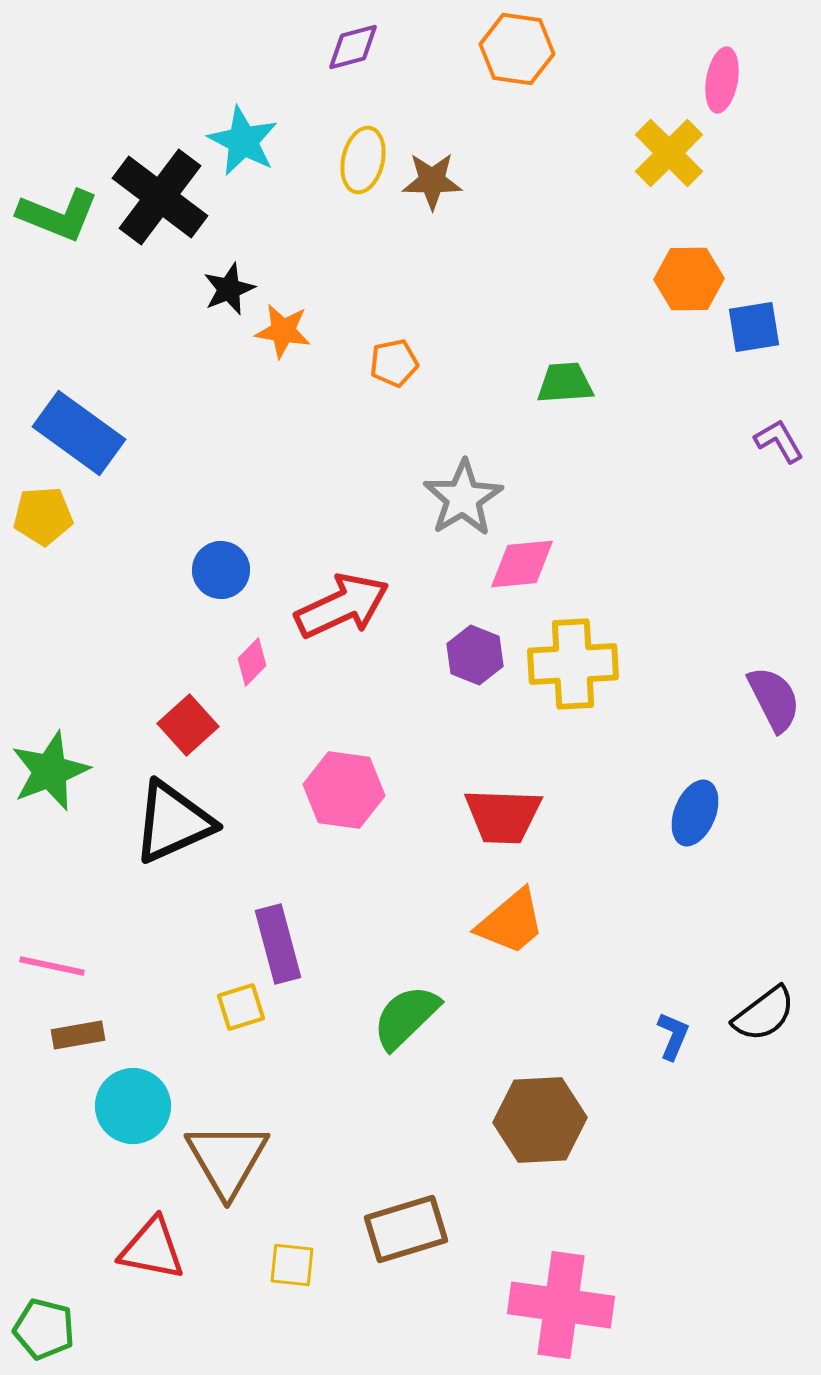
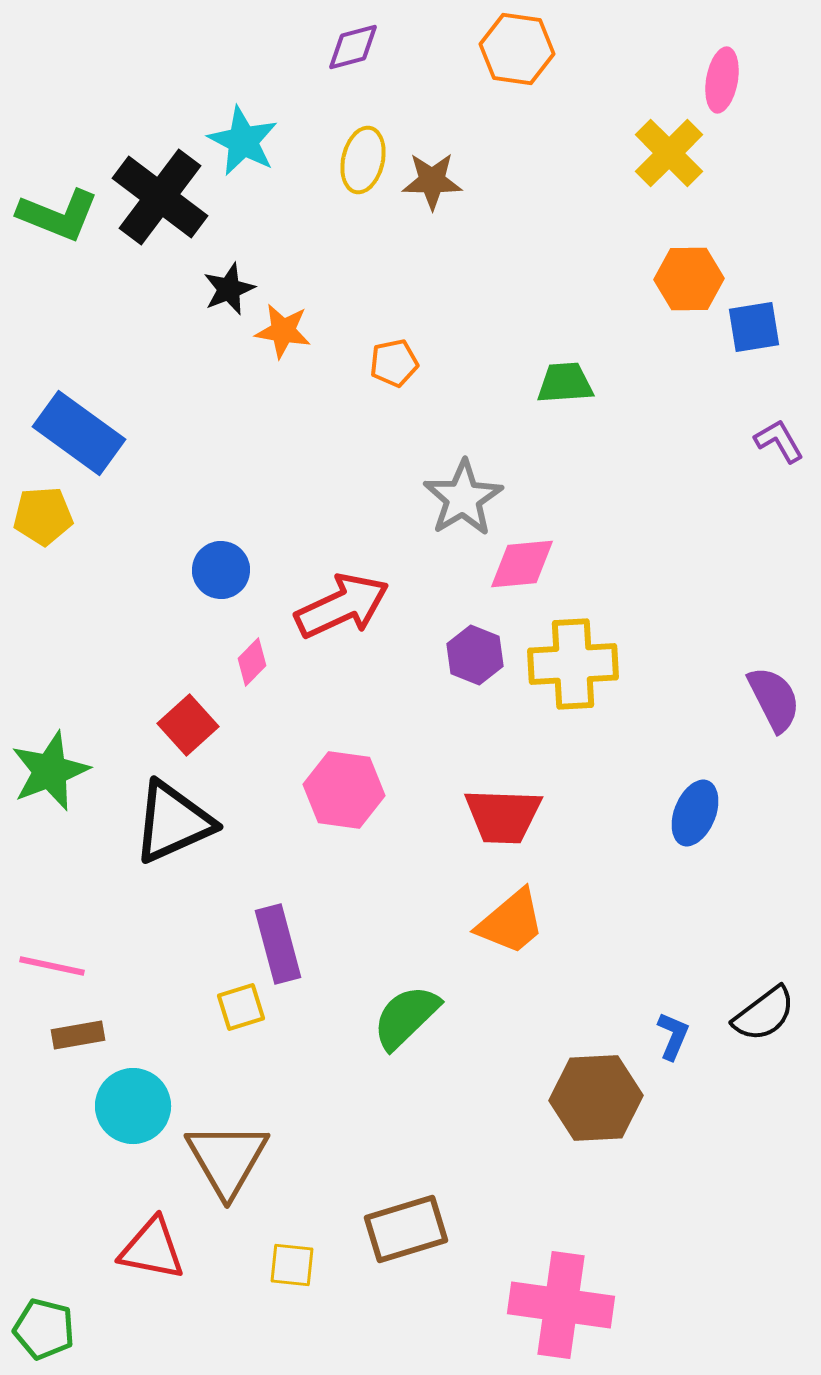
brown hexagon at (540, 1120): moved 56 px right, 22 px up
